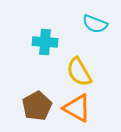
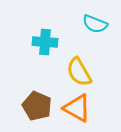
brown pentagon: rotated 20 degrees counterclockwise
